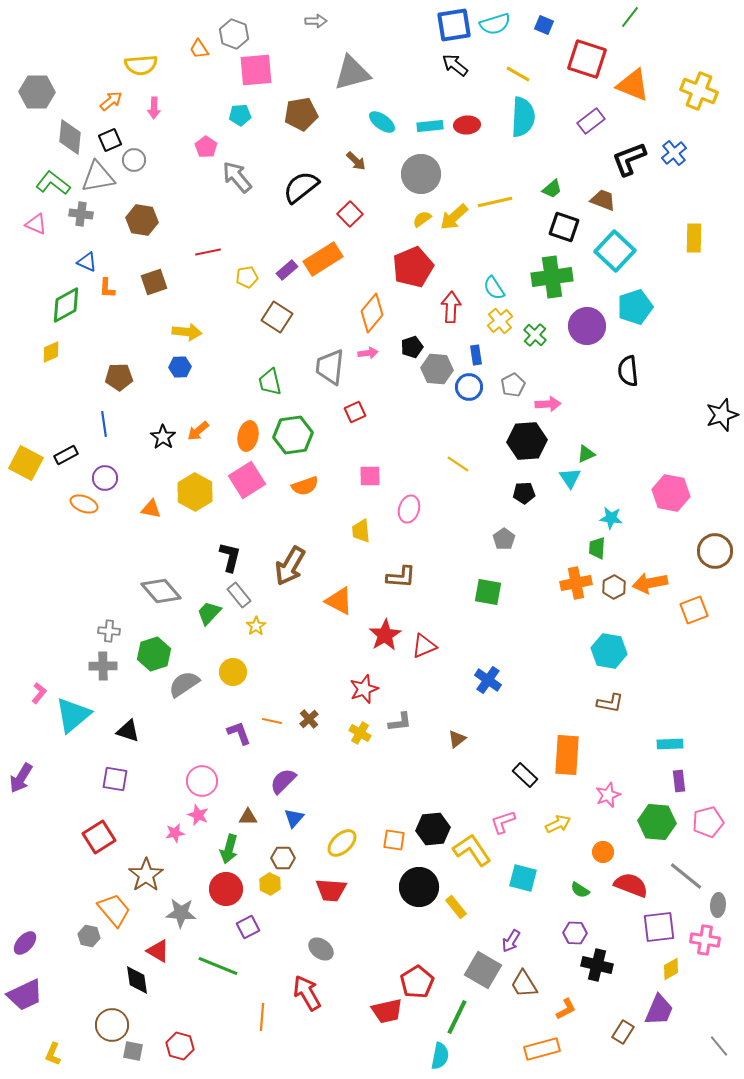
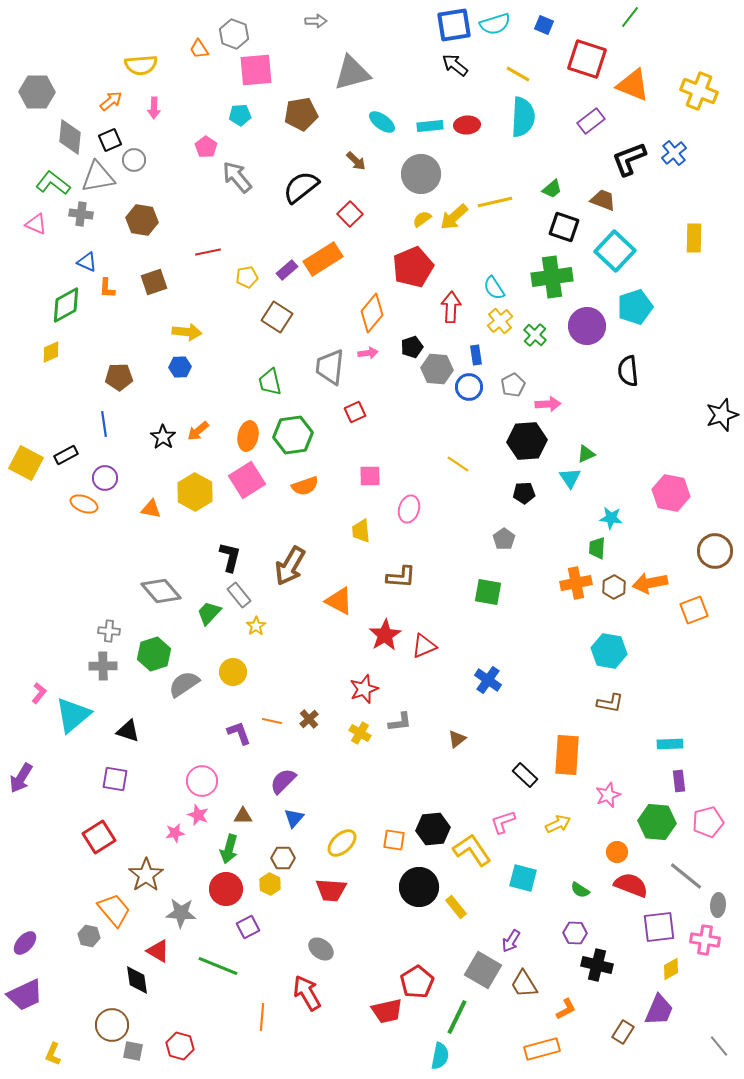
brown triangle at (248, 817): moved 5 px left, 1 px up
orange circle at (603, 852): moved 14 px right
